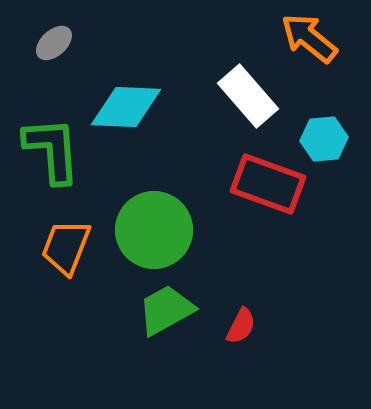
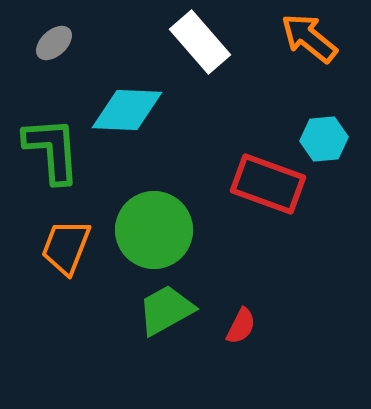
white rectangle: moved 48 px left, 54 px up
cyan diamond: moved 1 px right, 3 px down
